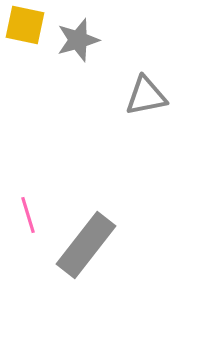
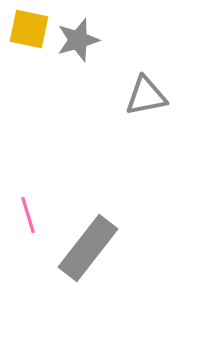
yellow square: moved 4 px right, 4 px down
gray rectangle: moved 2 px right, 3 px down
